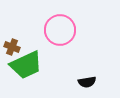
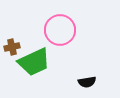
brown cross: rotated 35 degrees counterclockwise
green trapezoid: moved 8 px right, 3 px up
